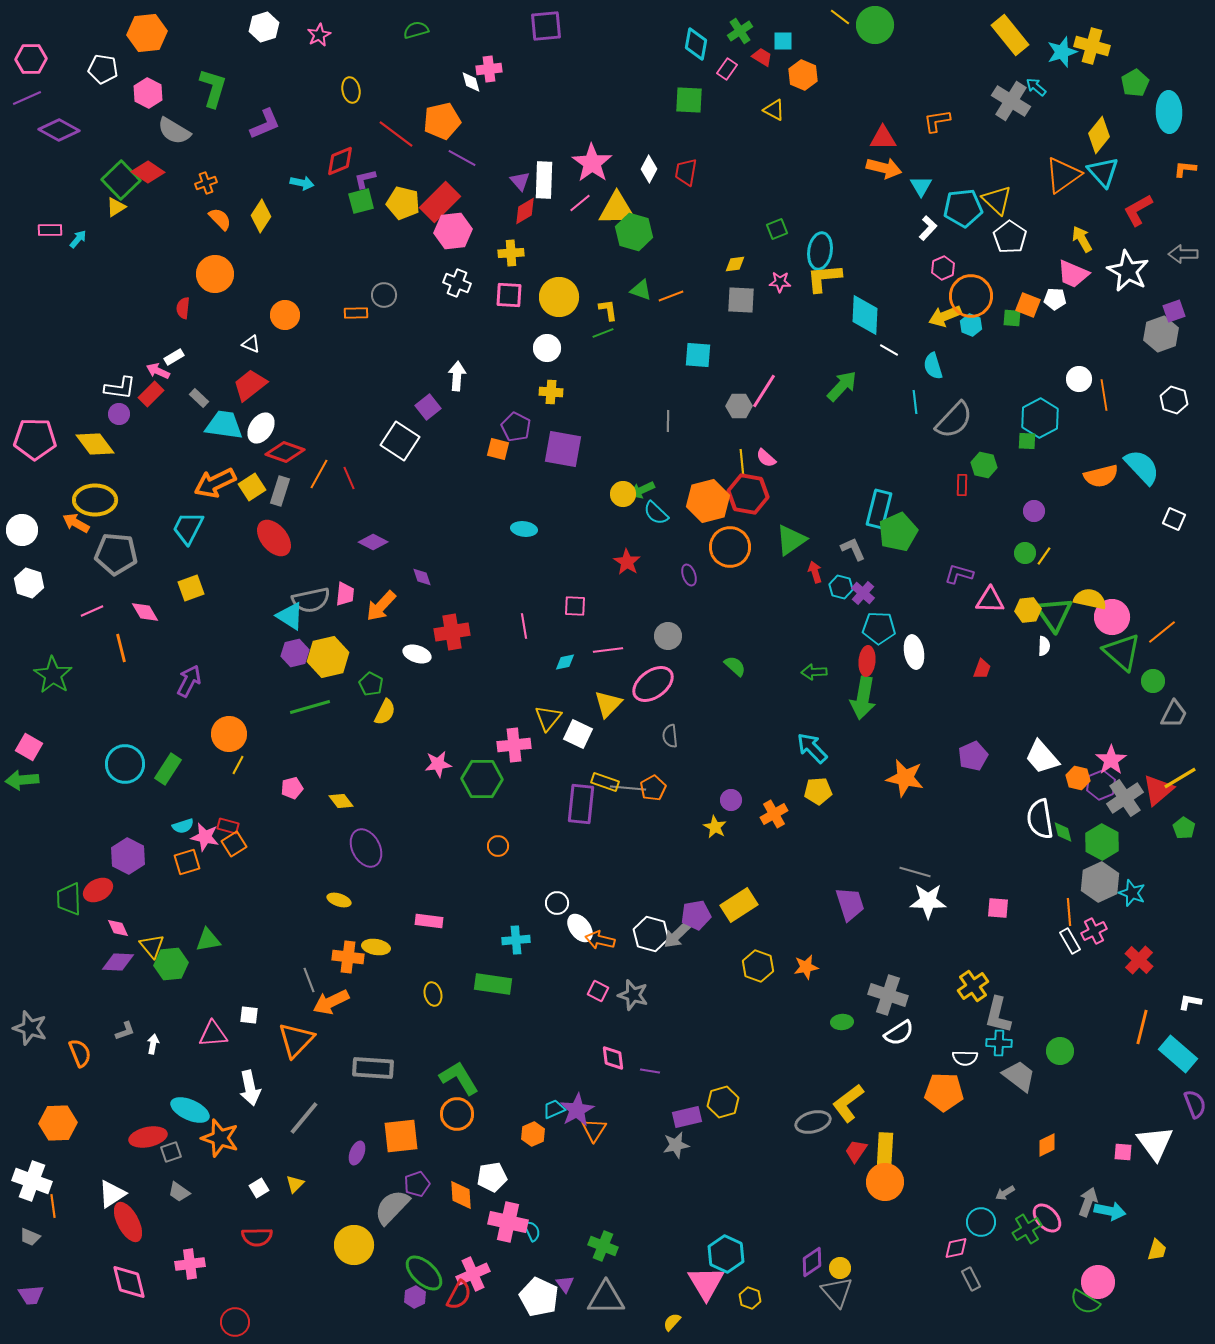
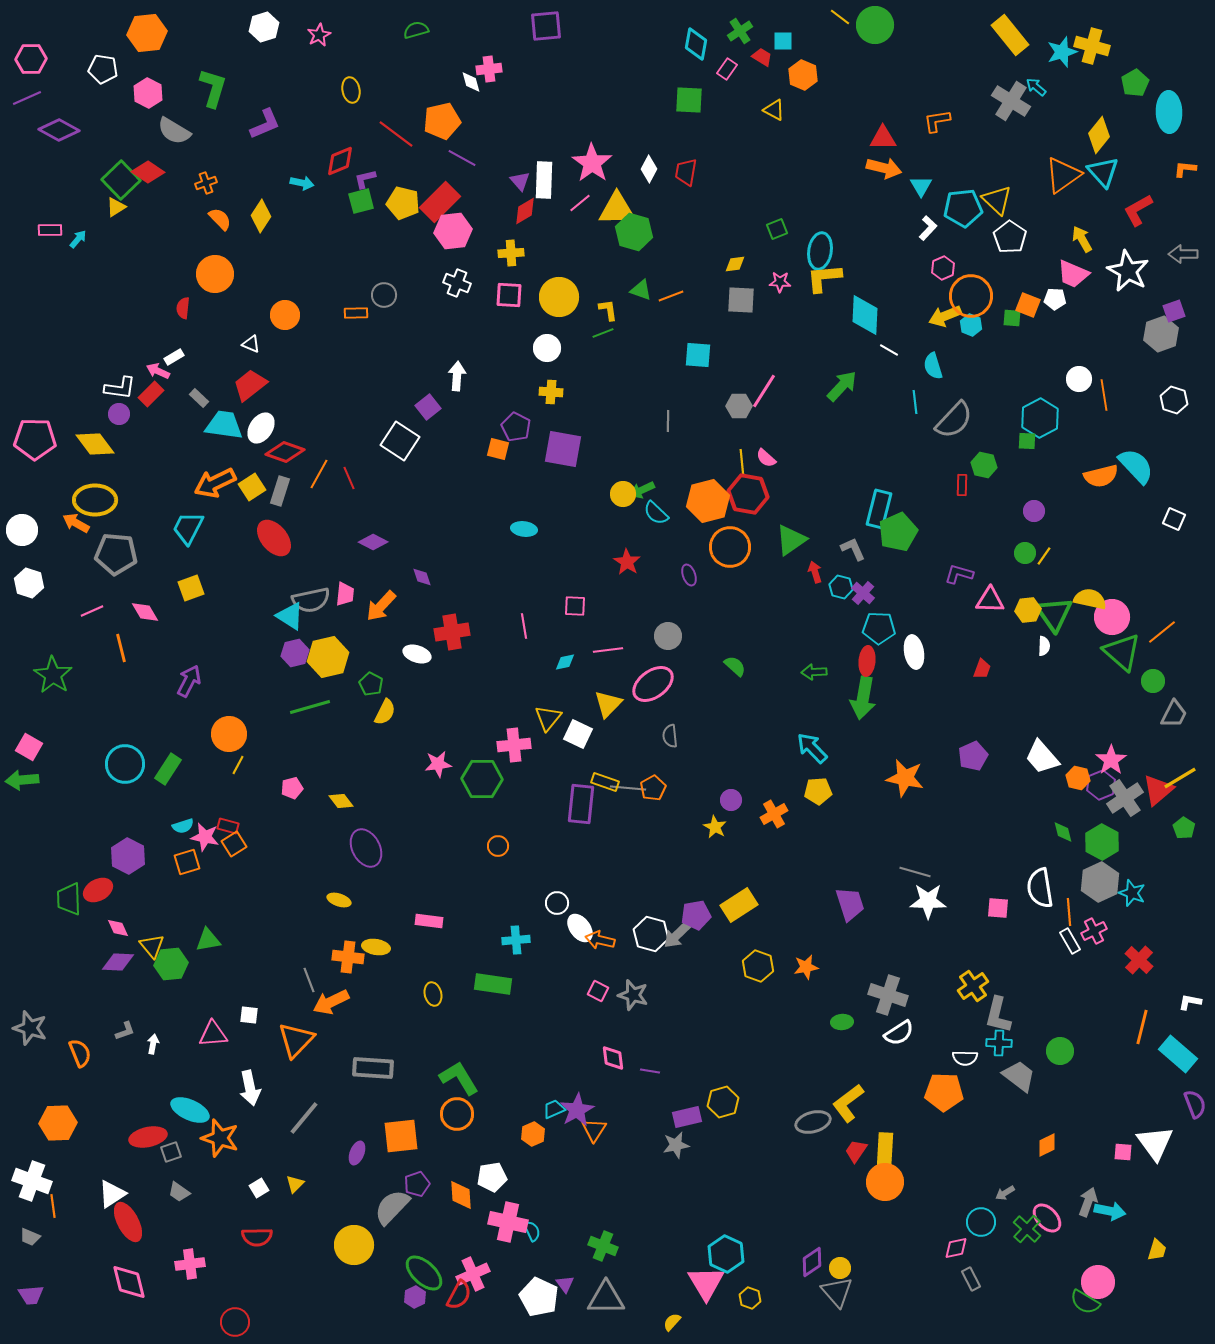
cyan semicircle at (1142, 467): moved 6 px left, 1 px up
white semicircle at (1040, 819): moved 69 px down
green cross at (1027, 1229): rotated 16 degrees counterclockwise
